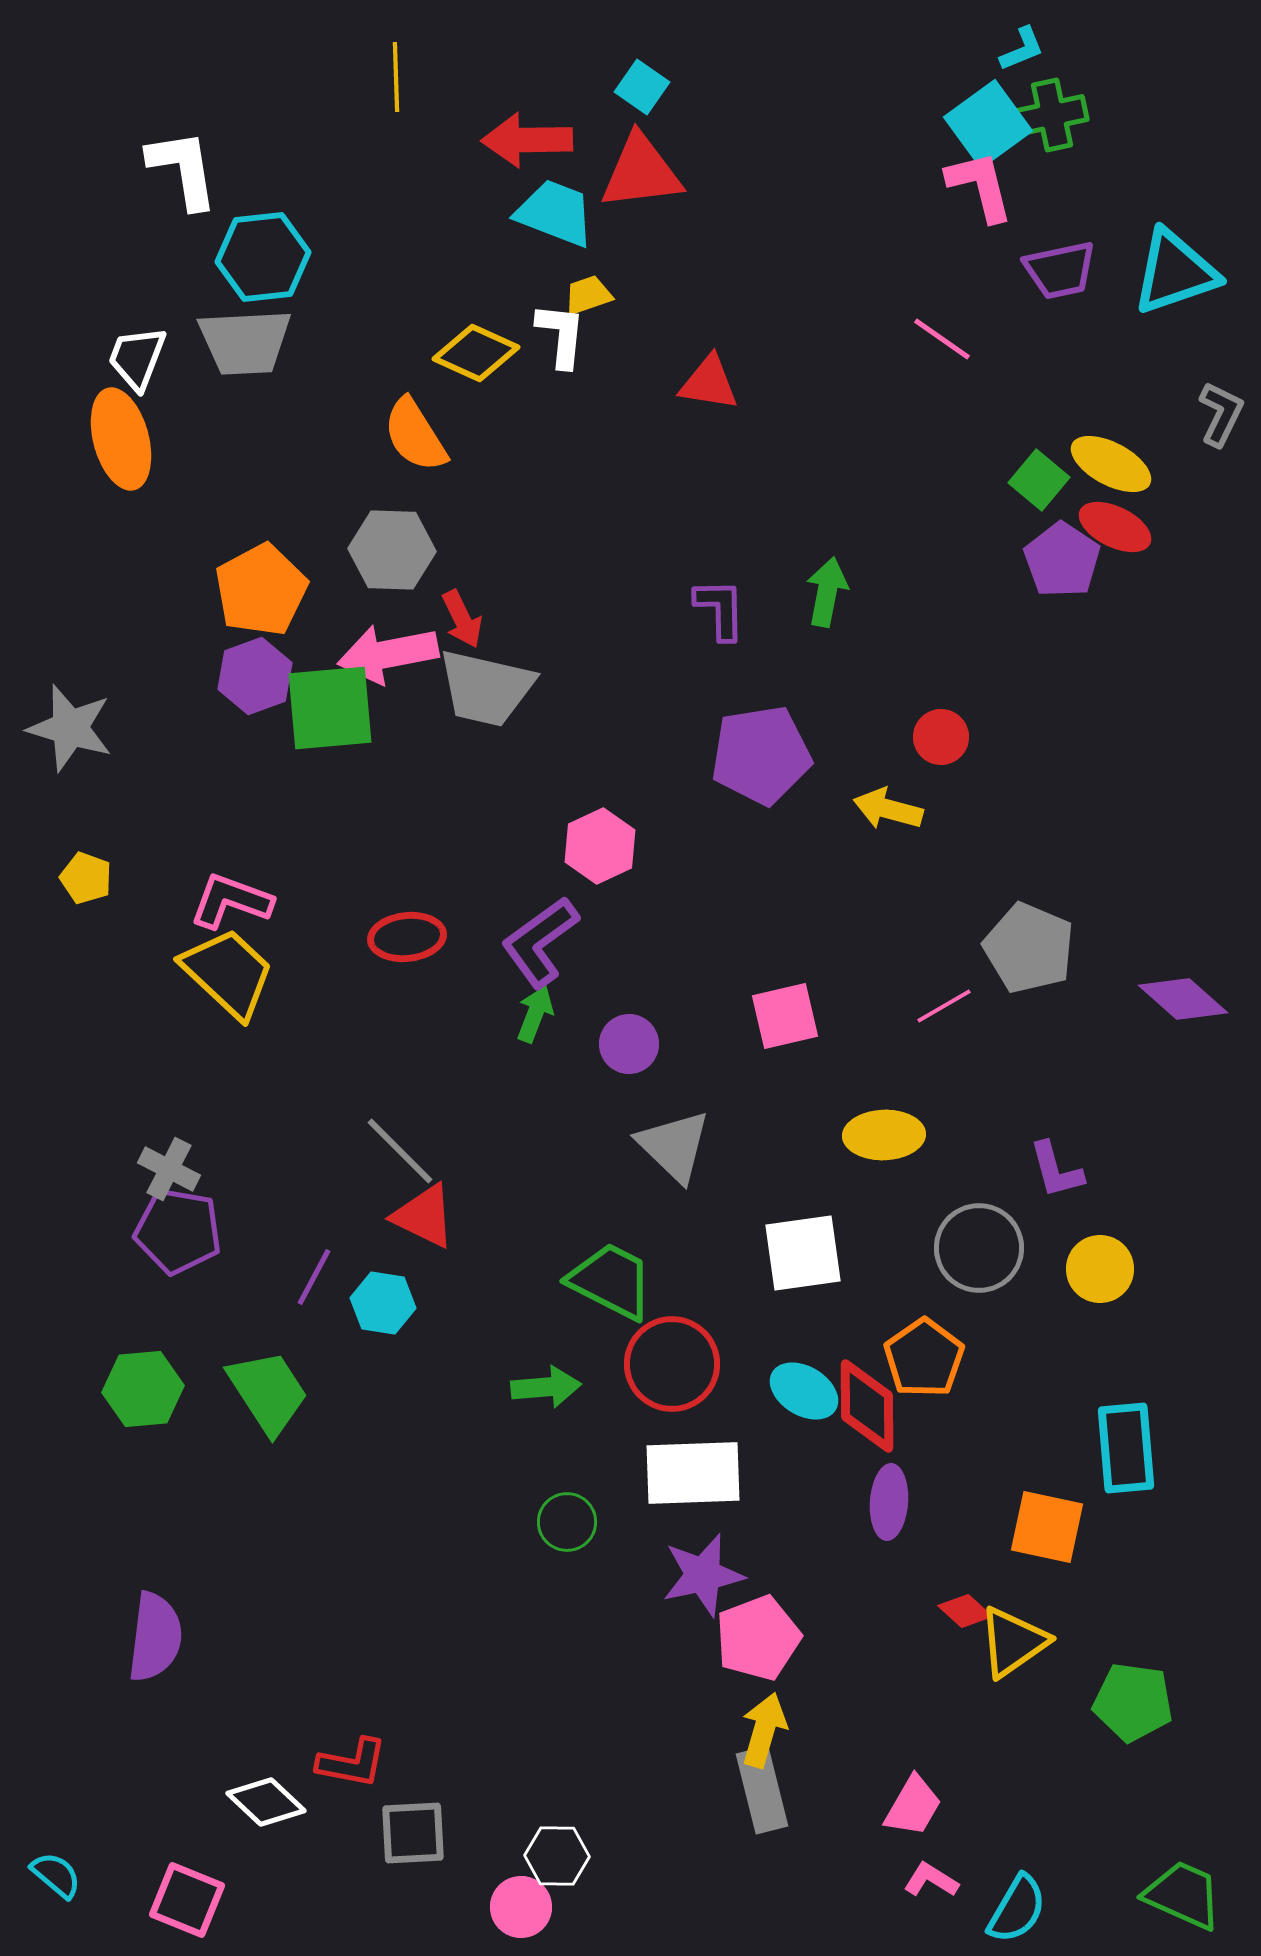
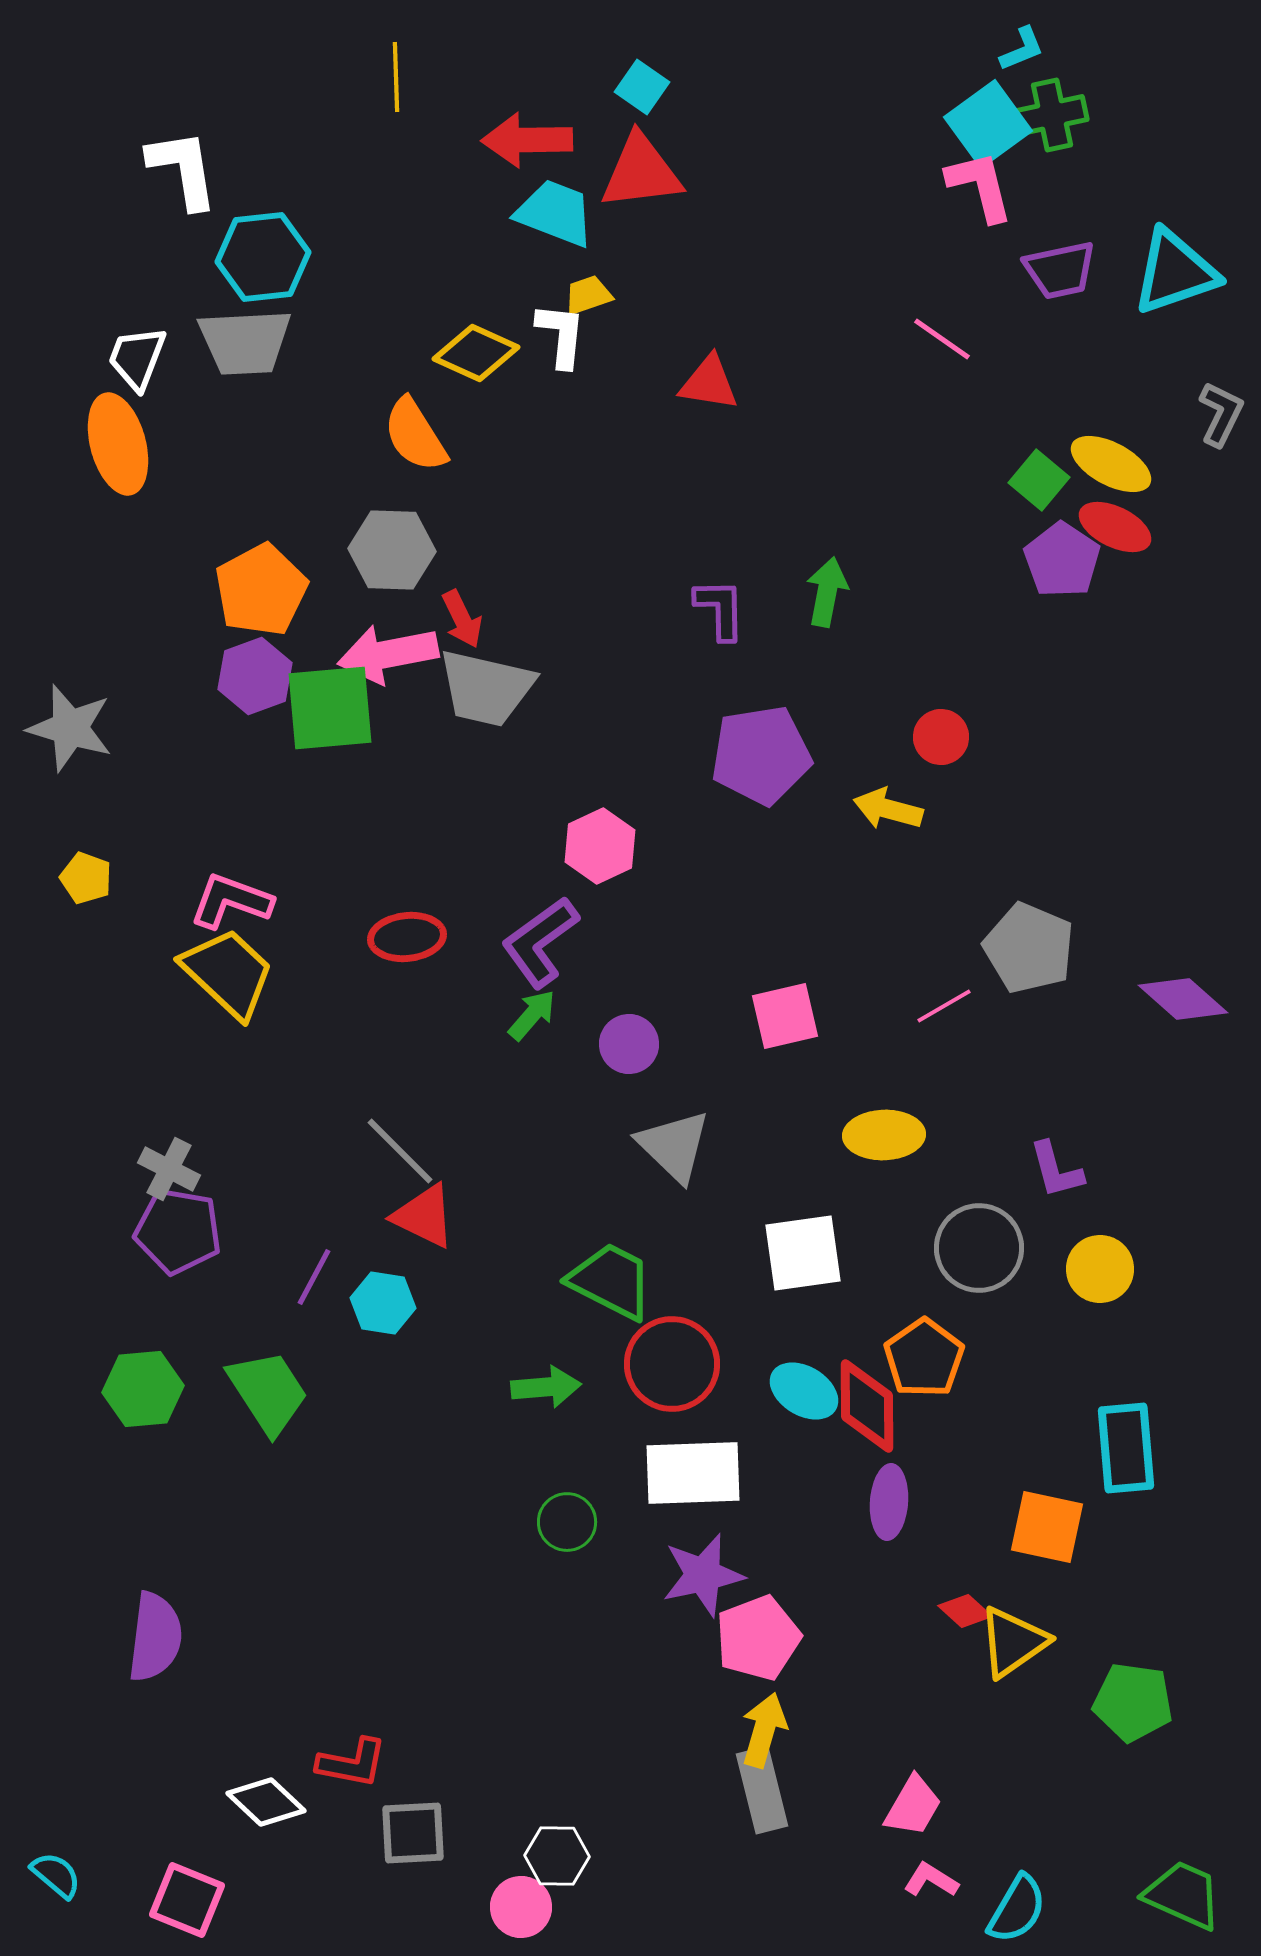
orange ellipse at (121, 439): moved 3 px left, 5 px down
green arrow at (535, 1014): moved 3 px left, 1 px down; rotated 20 degrees clockwise
